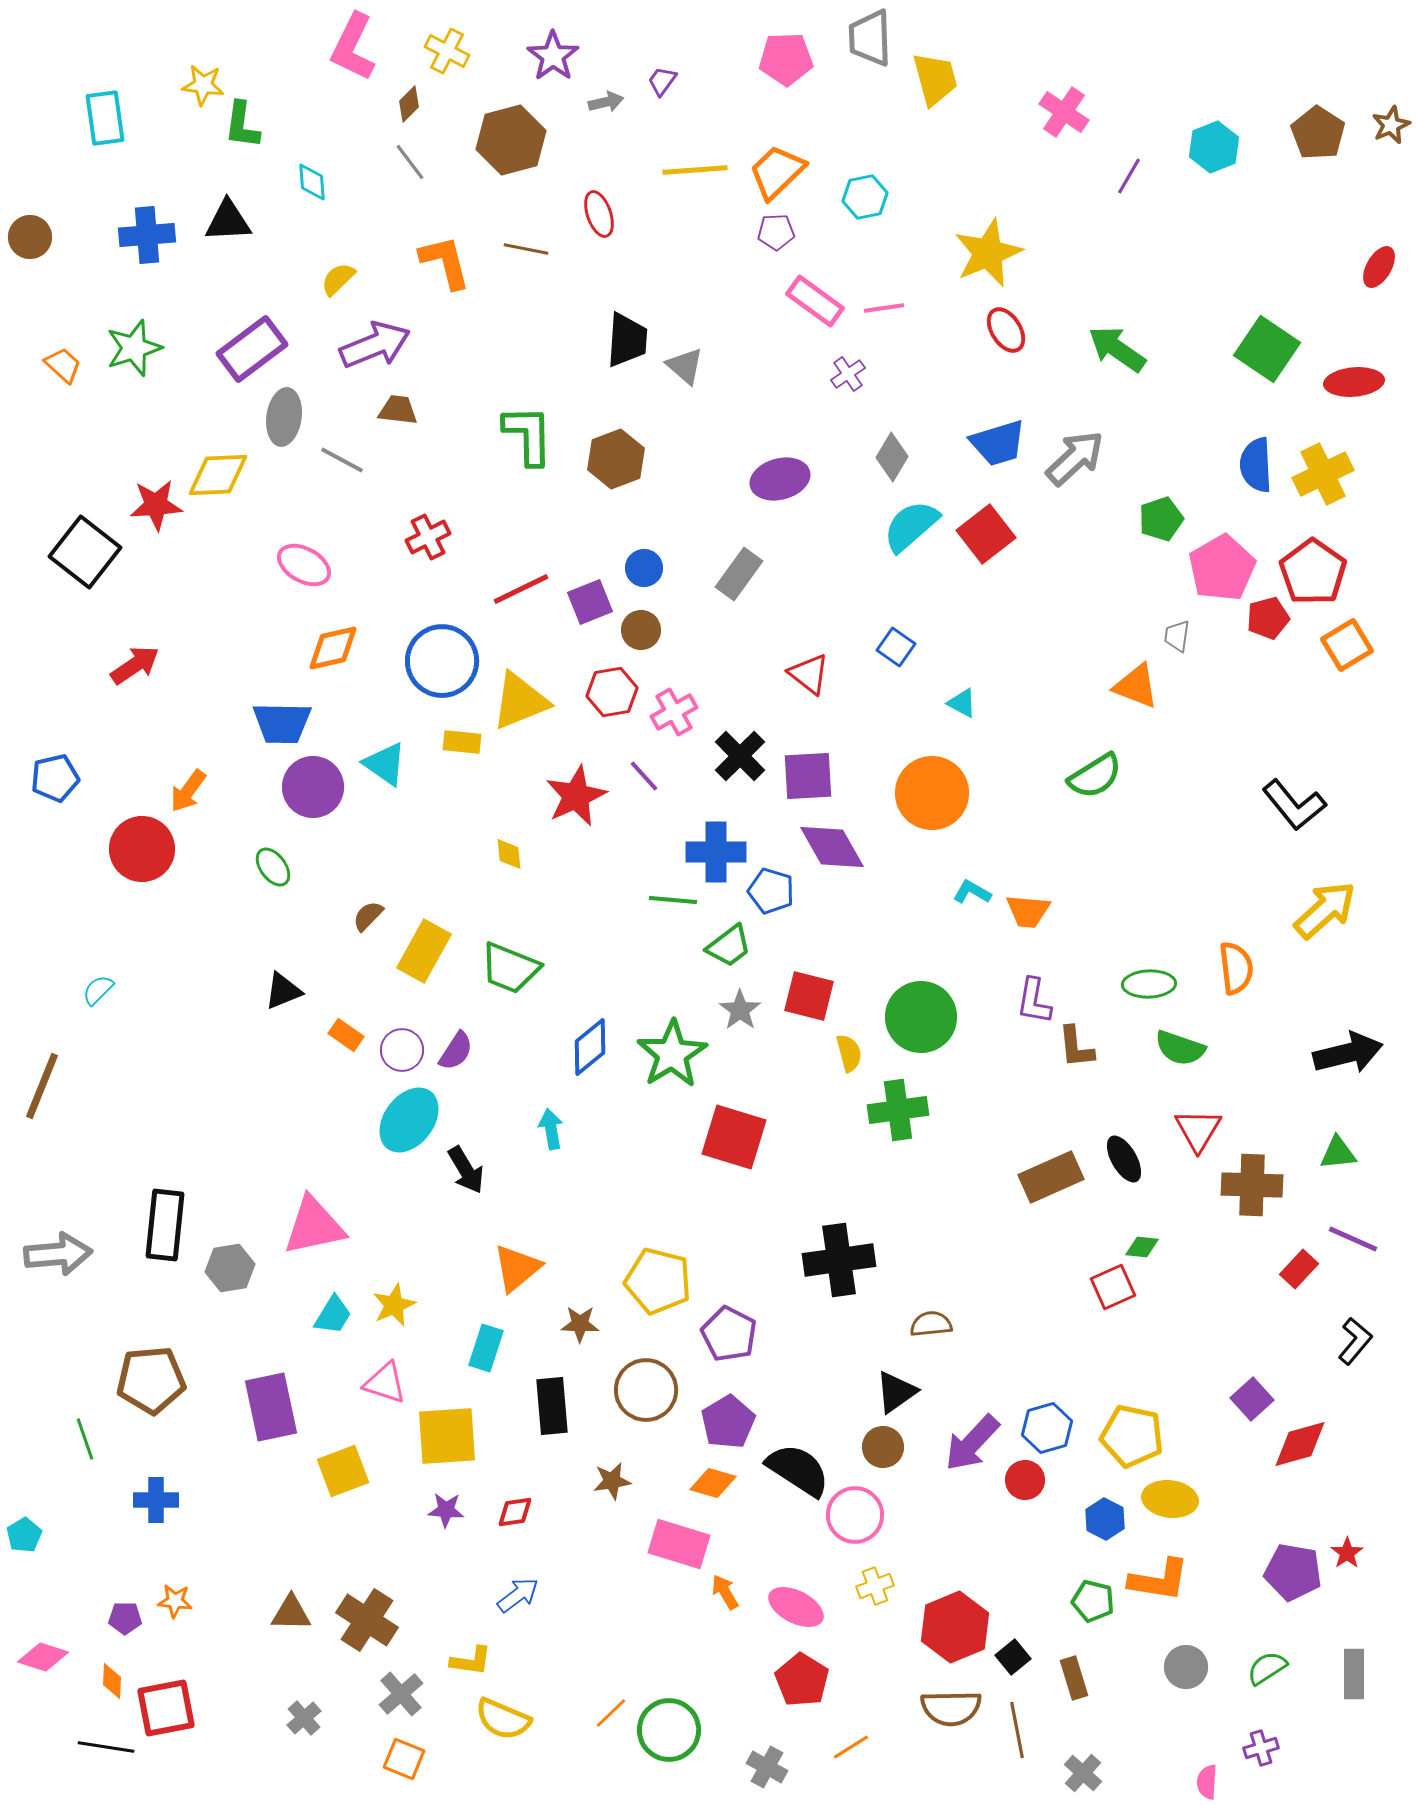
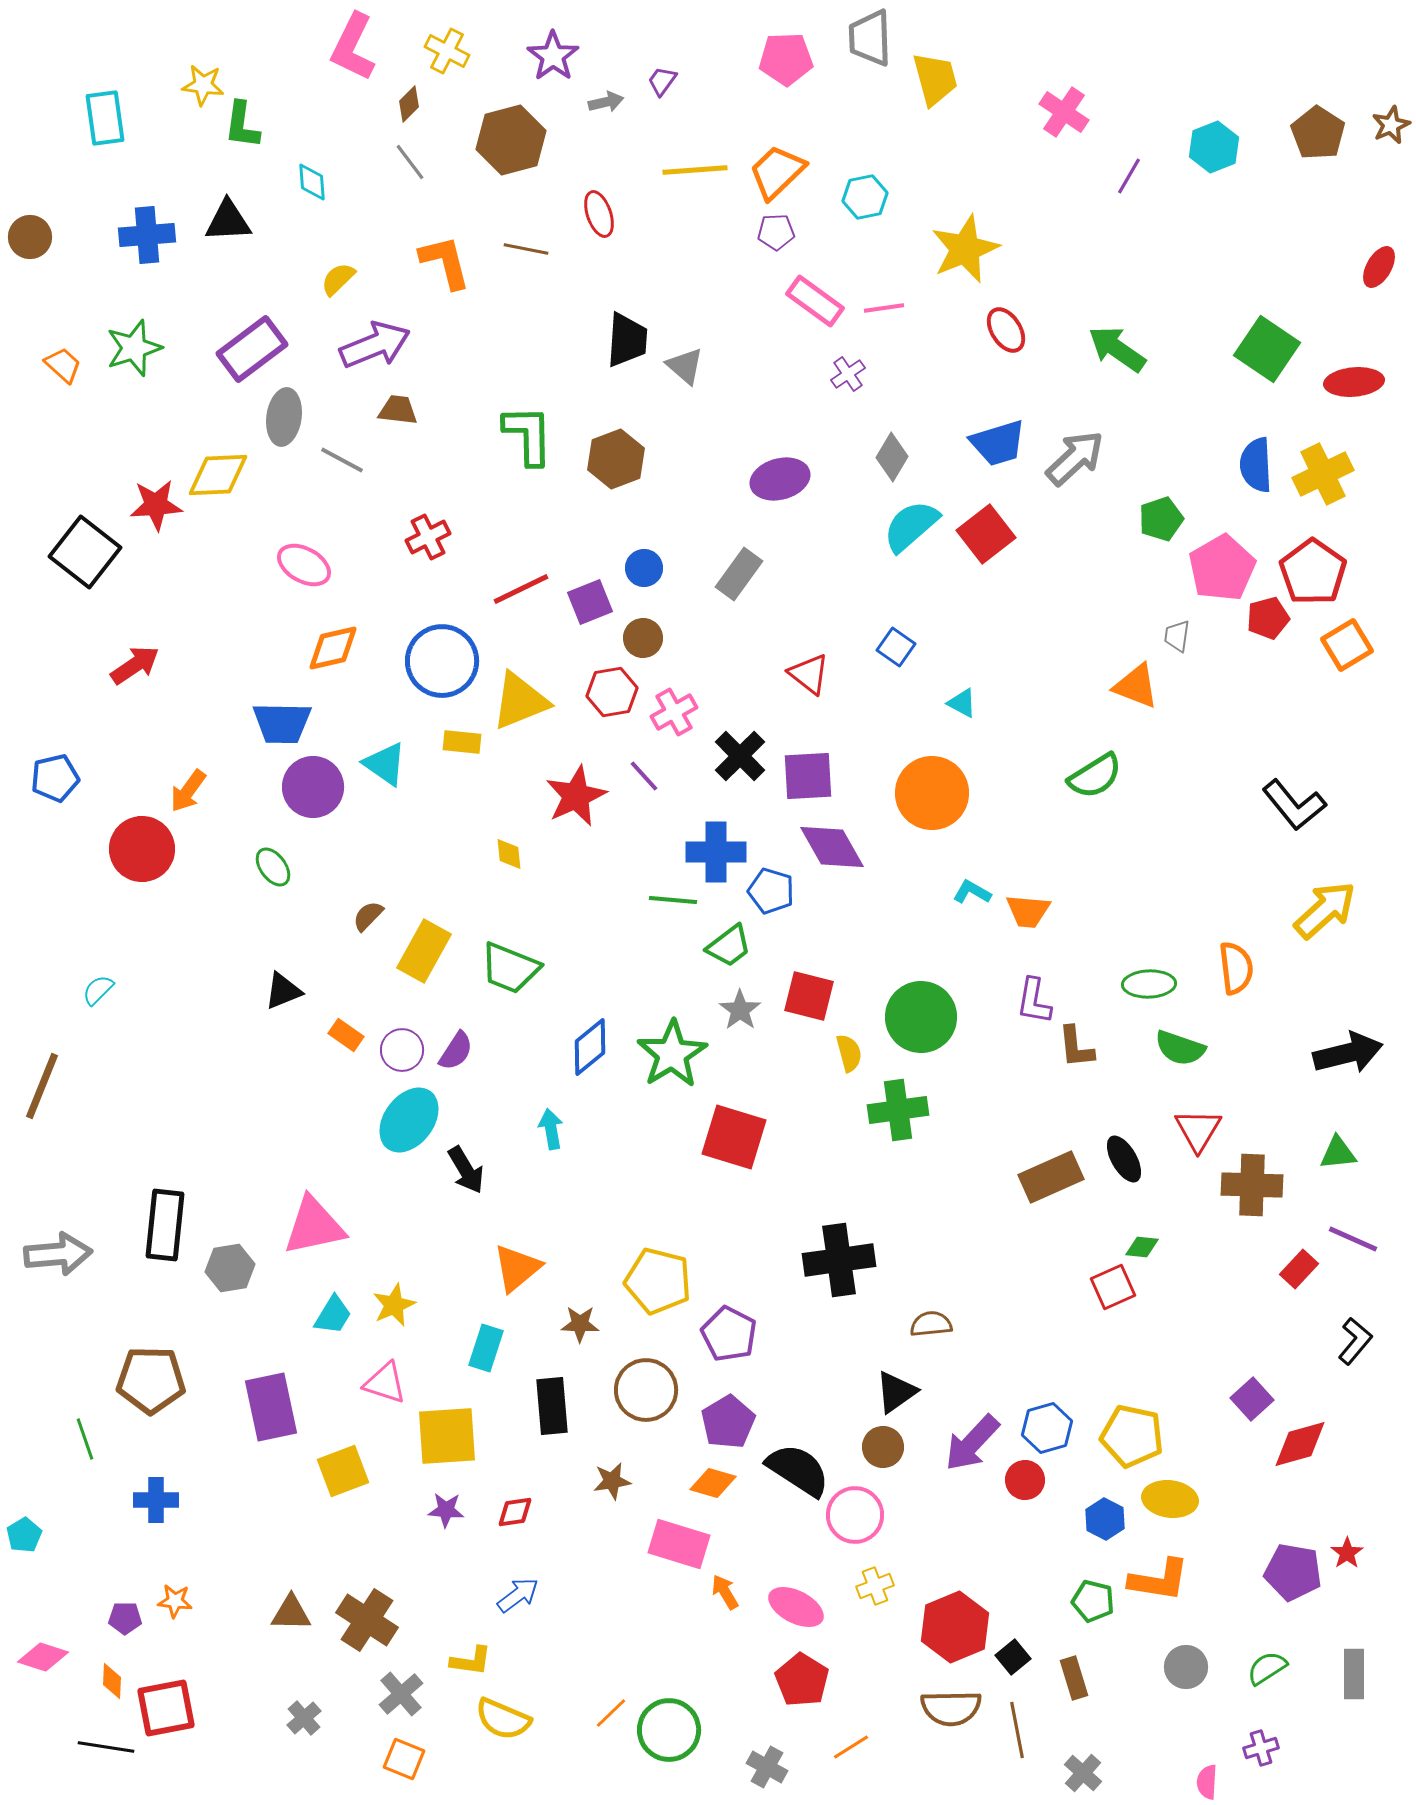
yellow star at (988, 253): moved 23 px left, 4 px up
brown circle at (641, 630): moved 2 px right, 8 px down
brown pentagon at (151, 1380): rotated 6 degrees clockwise
